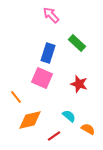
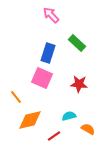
red star: rotated 12 degrees counterclockwise
cyan semicircle: rotated 56 degrees counterclockwise
